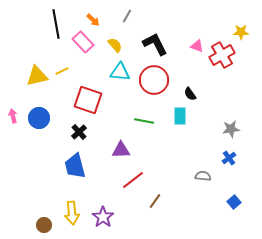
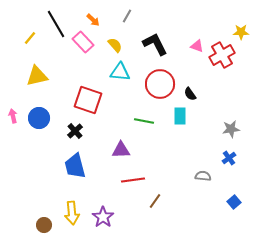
black line: rotated 20 degrees counterclockwise
yellow line: moved 32 px left, 33 px up; rotated 24 degrees counterclockwise
red circle: moved 6 px right, 4 px down
black cross: moved 4 px left, 1 px up
red line: rotated 30 degrees clockwise
